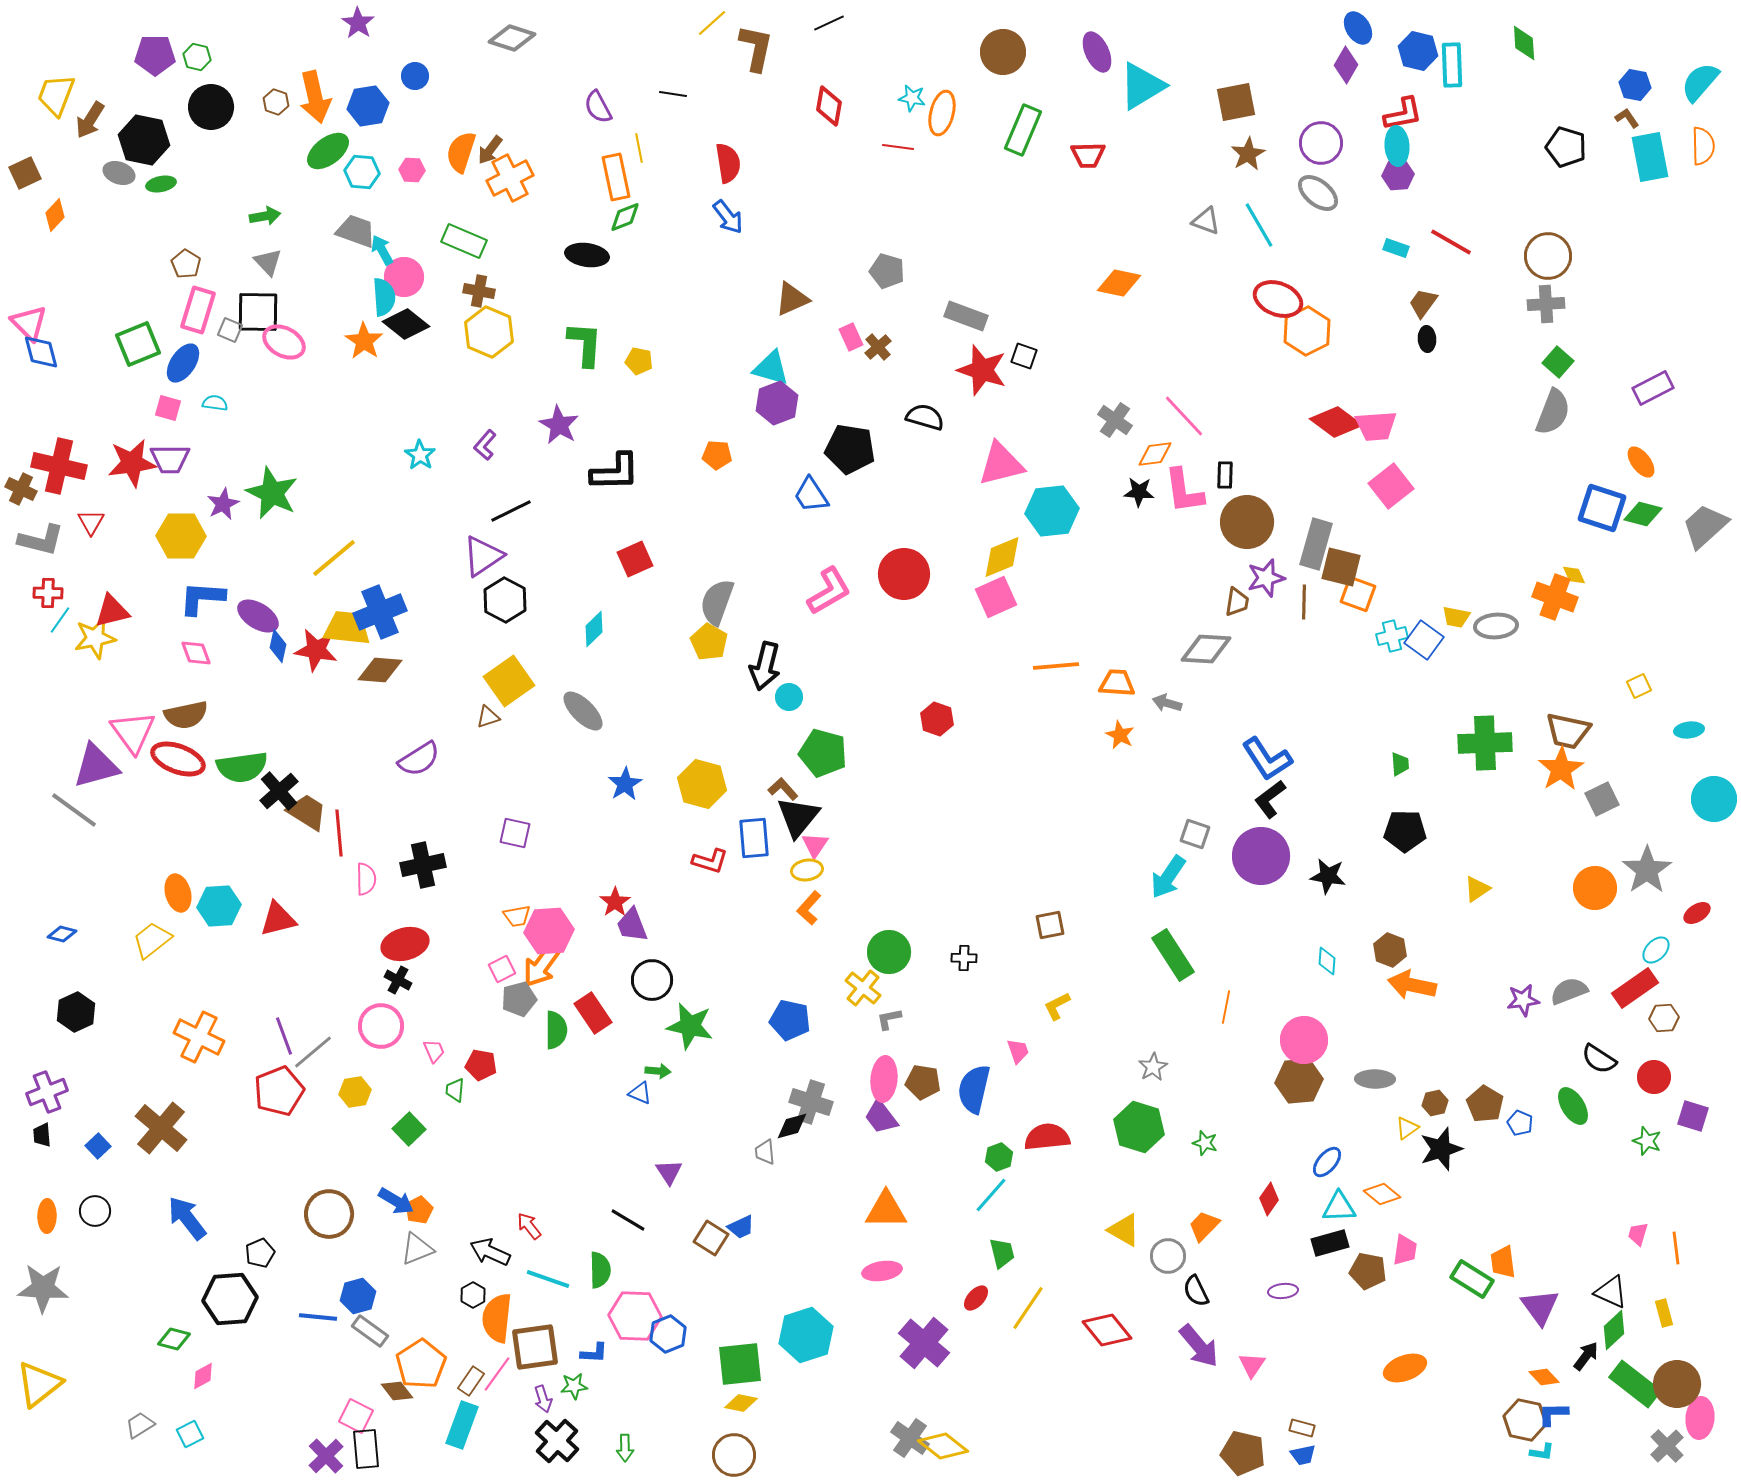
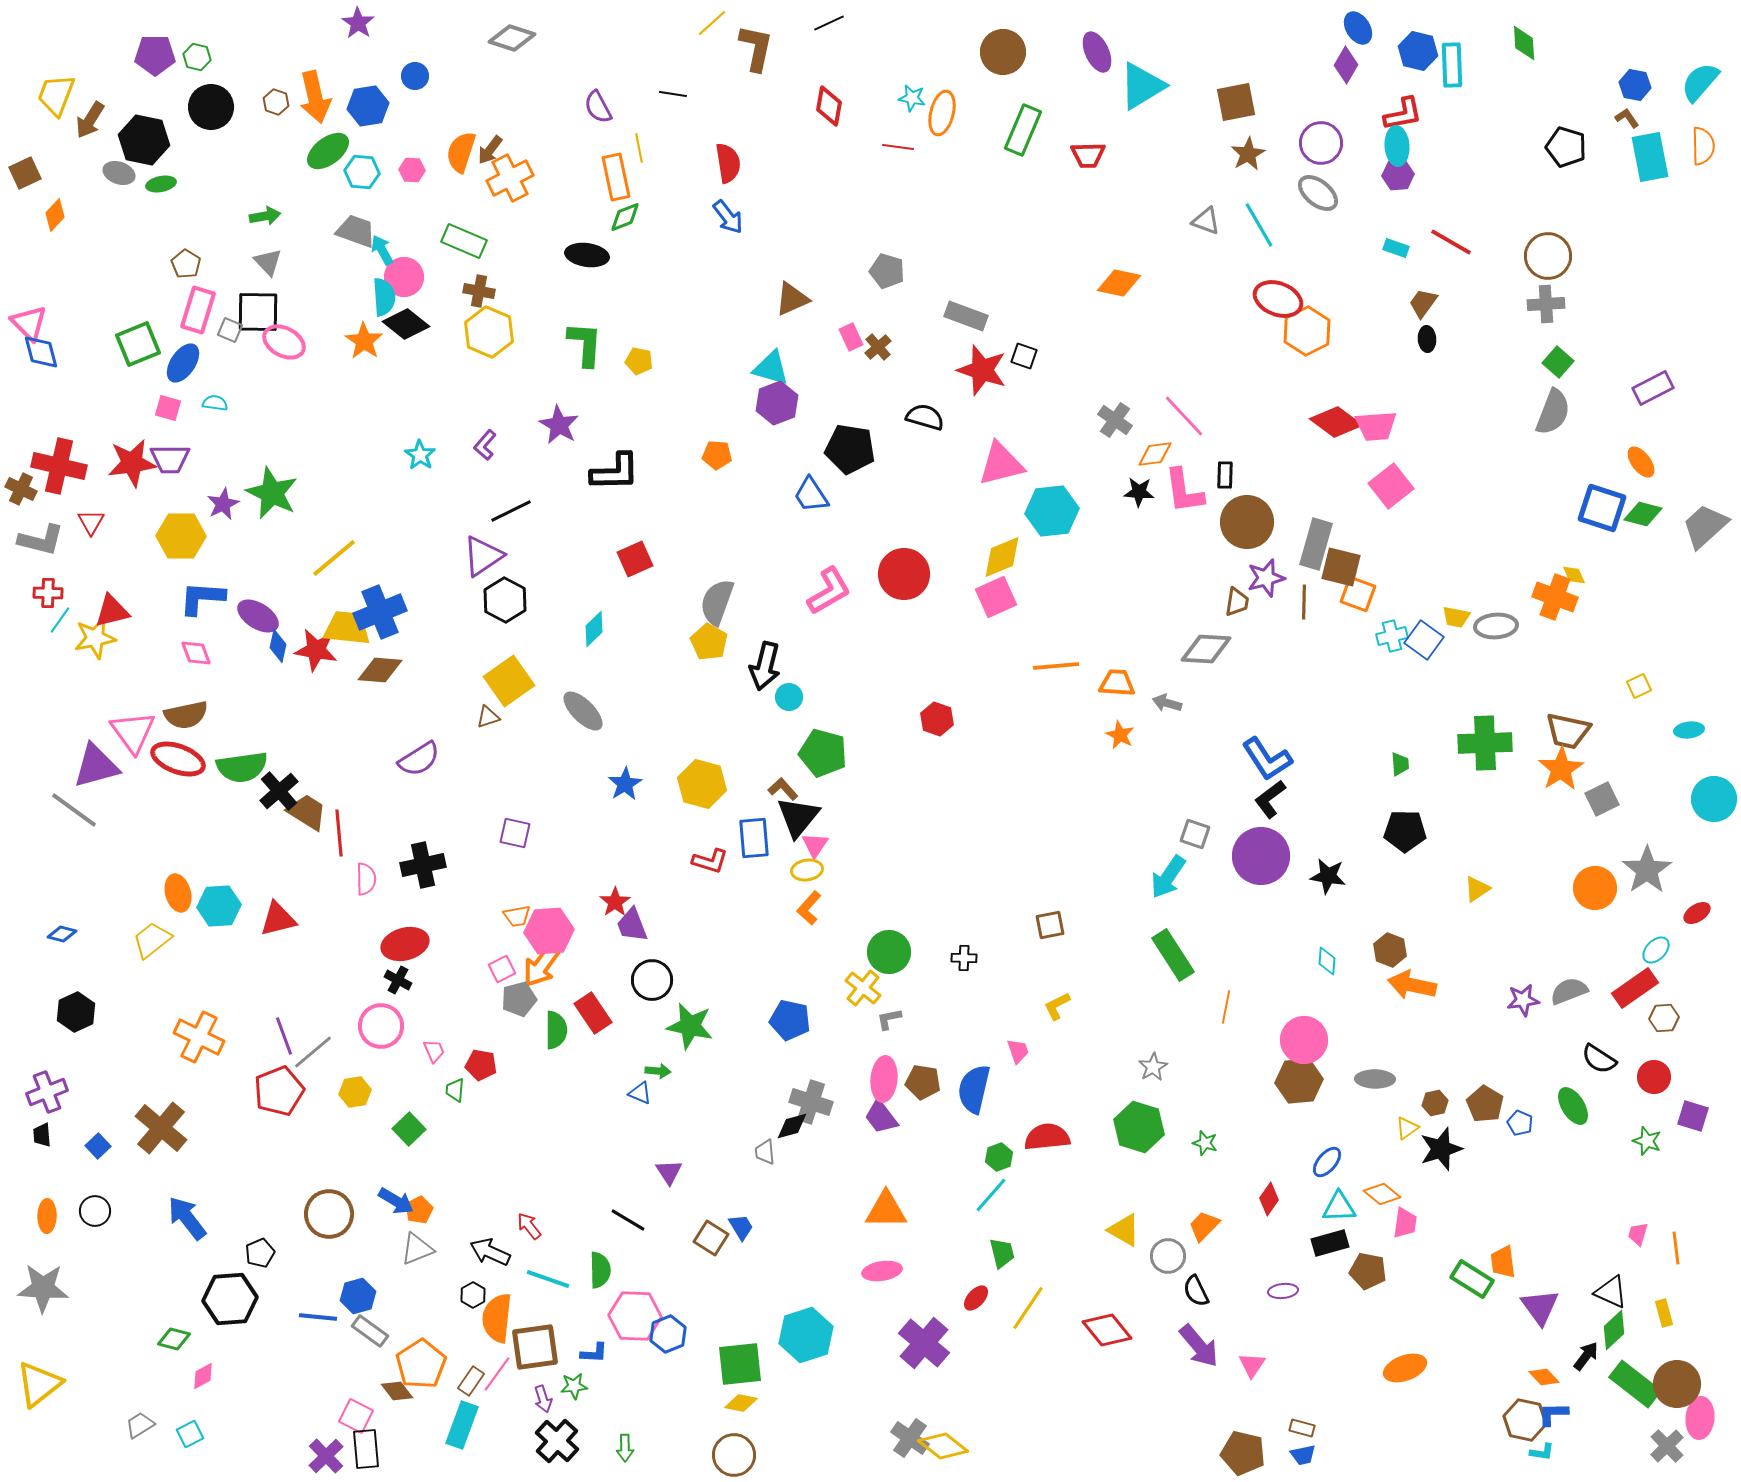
blue trapezoid at (741, 1227): rotated 96 degrees counterclockwise
pink trapezoid at (1405, 1250): moved 27 px up
